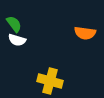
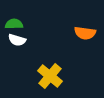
green semicircle: rotated 54 degrees counterclockwise
yellow cross: moved 5 px up; rotated 25 degrees clockwise
